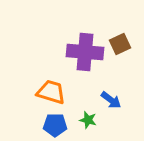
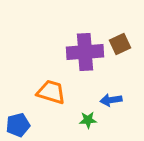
purple cross: rotated 9 degrees counterclockwise
blue arrow: rotated 135 degrees clockwise
green star: rotated 18 degrees counterclockwise
blue pentagon: moved 37 px left; rotated 15 degrees counterclockwise
